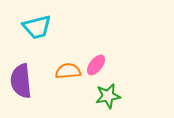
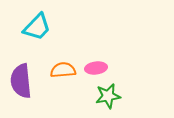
cyan trapezoid: rotated 32 degrees counterclockwise
pink ellipse: moved 3 px down; rotated 45 degrees clockwise
orange semicircle: moved 5 px left, 1 px up
